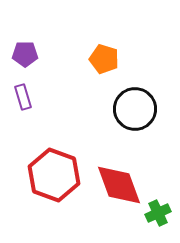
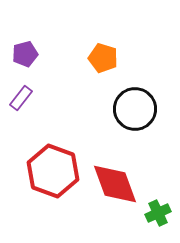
purple pentagon: rotated 15 degrees counterclockwise
orange pentagon: moved 1 px left, 1 px up
purple rectangle: moved 2 px left, 1 px down; rotated 55 degrees clockwise
red hexagon: moved 1 px left, 4 px up
red diamond: moved 4 px left, 1 px up
